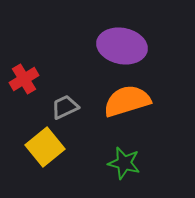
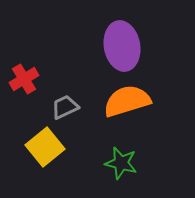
purple ellipse: rotated 69 degrees clockwise
green star: moved 3 px left
